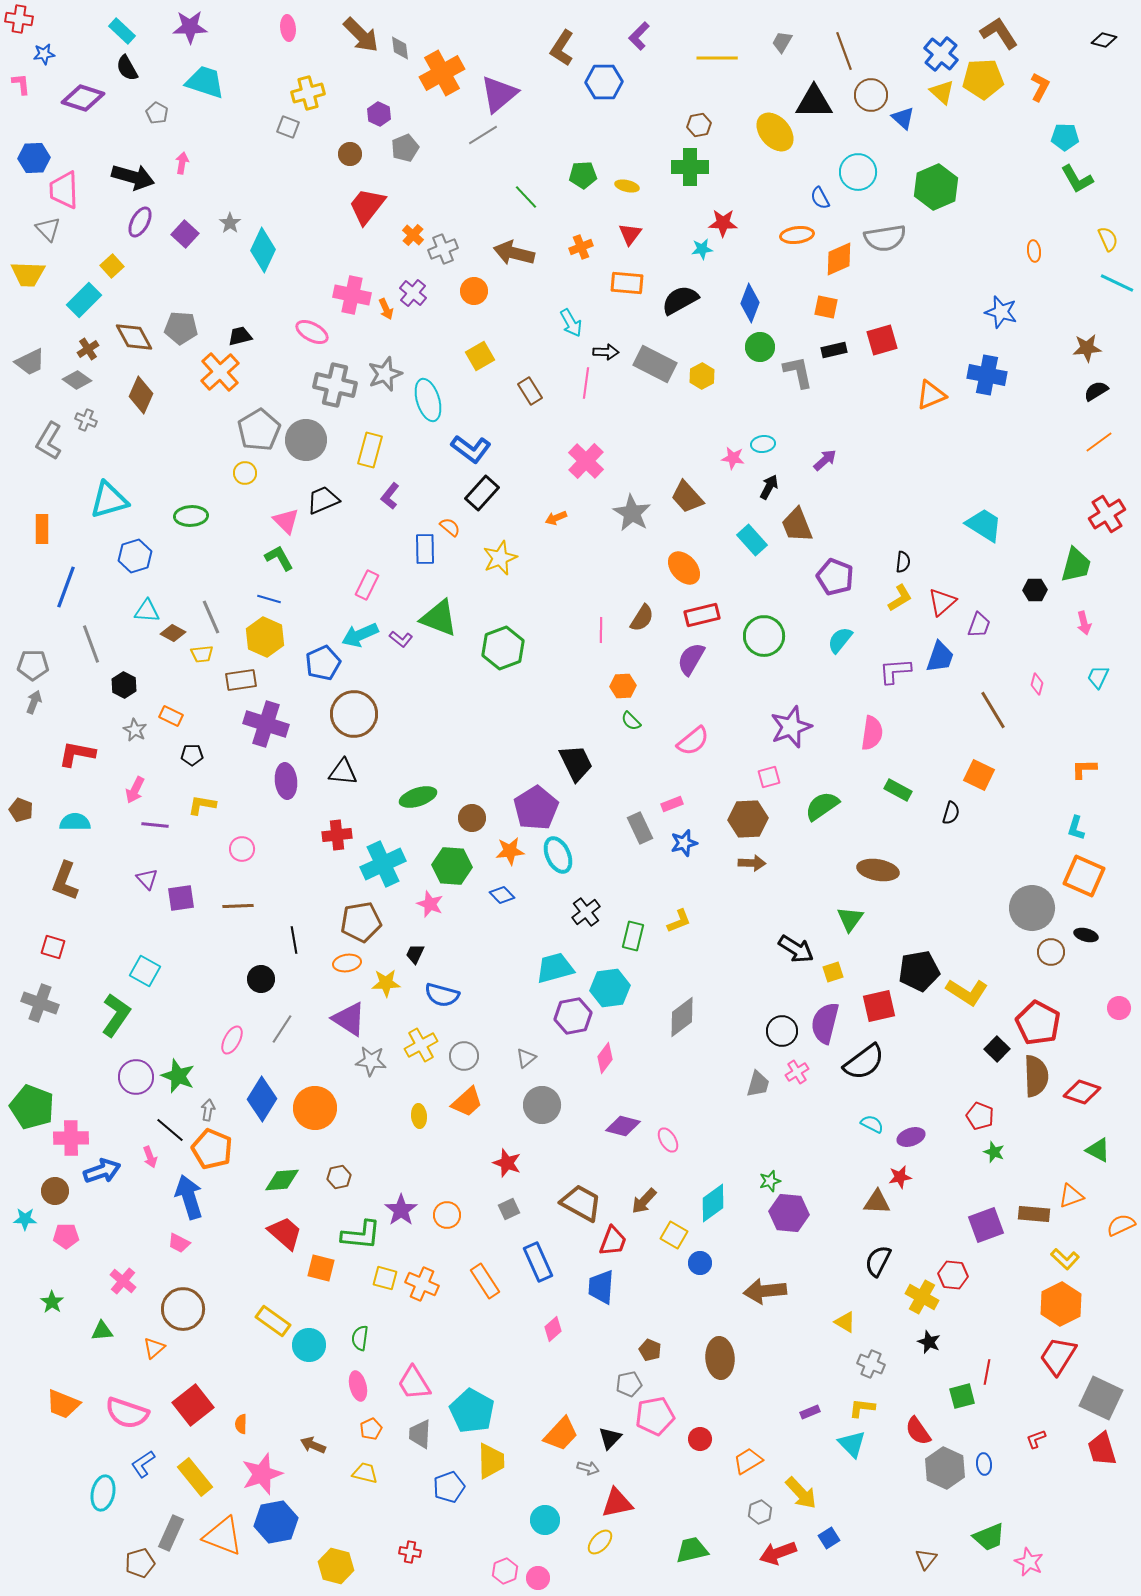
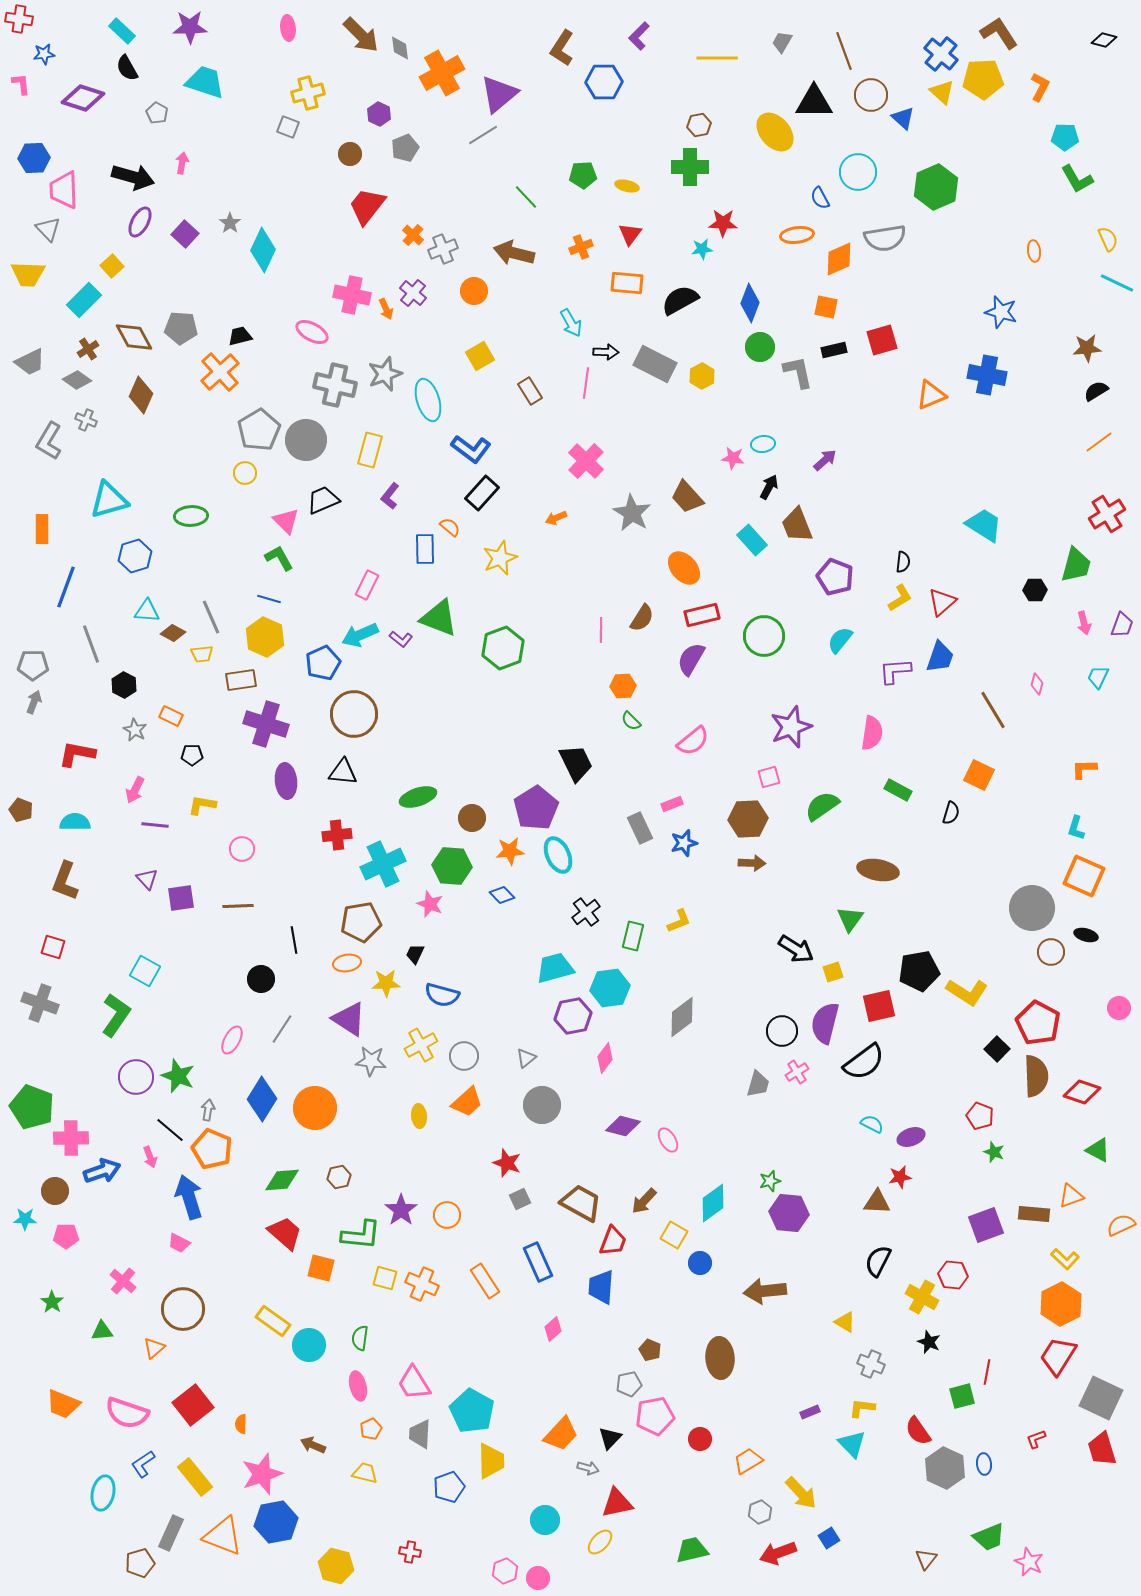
purple trapezoid at (979, 625): moved 143 px right
gray square at (509, 1209): moved 11 px right, 10 px up
